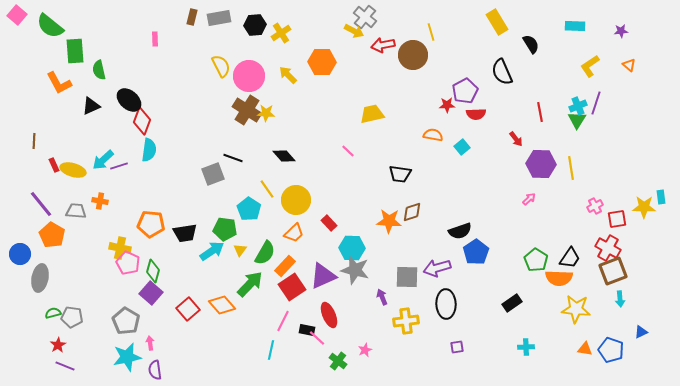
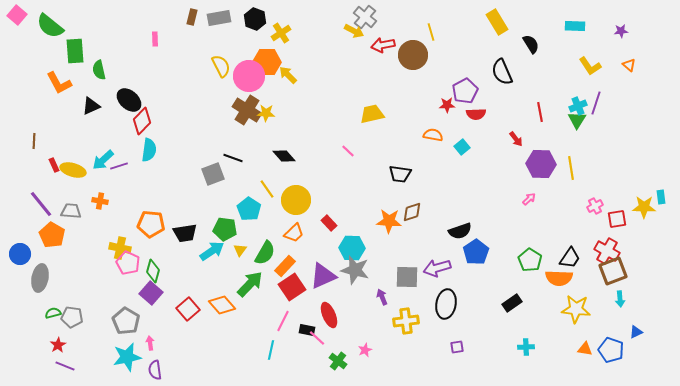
black hexagon at (255, 25): moved 6 px up; rotated 25 degrees clockwise
orange hexagon at (322, 62): moved 55 px left
yellow L-shape at (590, 66): rotated 90 degrees counterclockwise
red diamond at (142, 121): rotated 24 degrees clockwise
gray trapezoid at (76, 211): moved 5 px left
red cross at (608, 248): moved 1 px left, 3 px down
green pentagon at (536, 260): moved 6 px left
black ellipse at (446, 304): rotated 12 degrees clockwise
blue triangle at (641, 332): moved 5 px left
